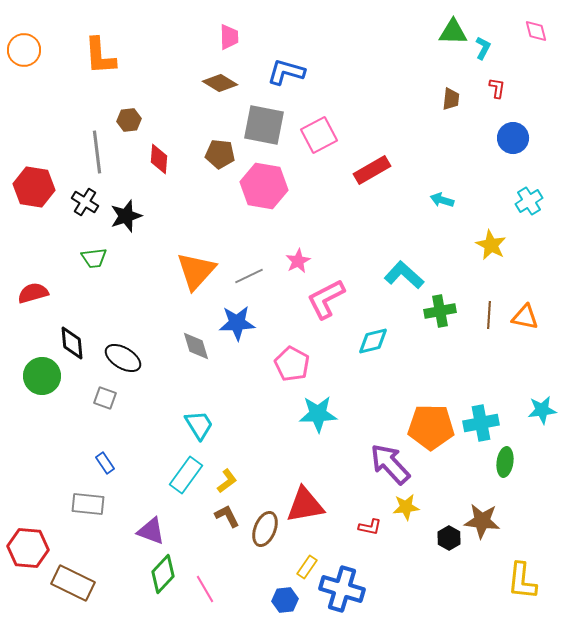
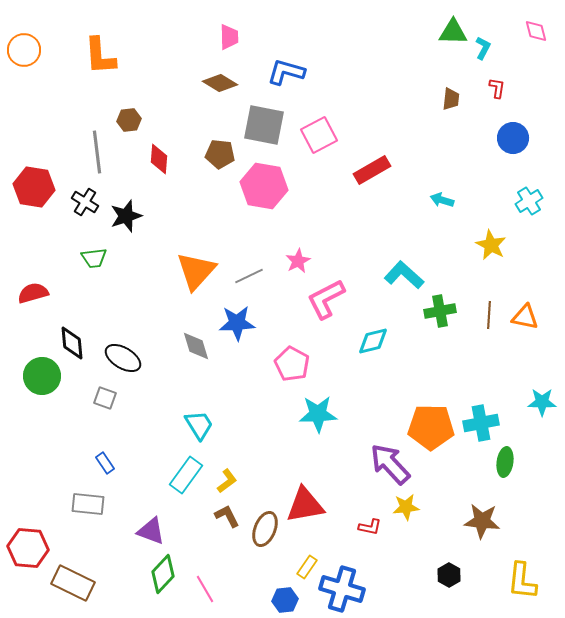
cyan star at (542, 410): moved 8 px up; rotated 8 degrees clockwise
black hexagon at (449, 538): moved 37 px down
